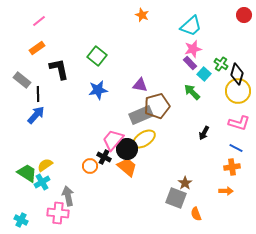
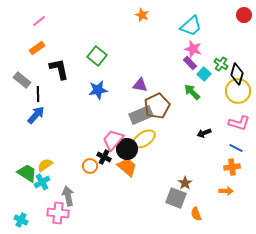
pink star at (193, 49): rotated 30 degrees clockwise
brown pentagon at (157, 106): rotated 10 degrees counterclockwise
black arrow at (204, 133): rotated 40 degrees clockwise
